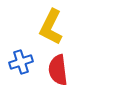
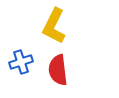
yellow L-shape: moved 3 px right, 1 px up
